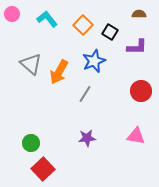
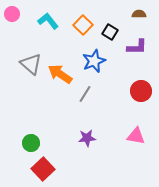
cyan L-shape: moved 1 px right, 2 px down
orange arrow: moved 1 px right, 2 px down; rotated 95 degrees clockwise
